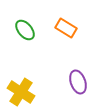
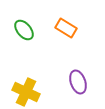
green ellipse: moved 1 px left
yellow cross: moved 5 px right; rotated 8 degrees counterclockwise
